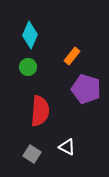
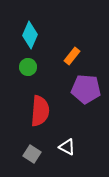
purple pentagon: rotated 12 degrees counterclockwise
